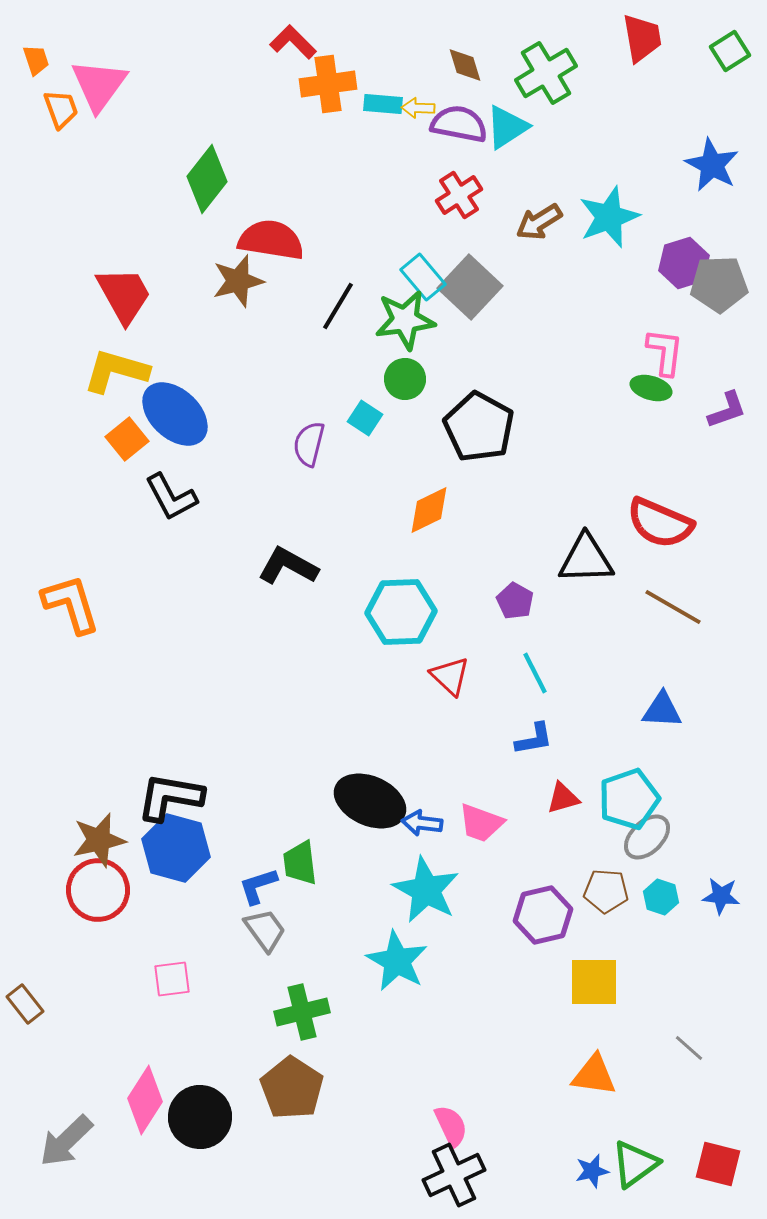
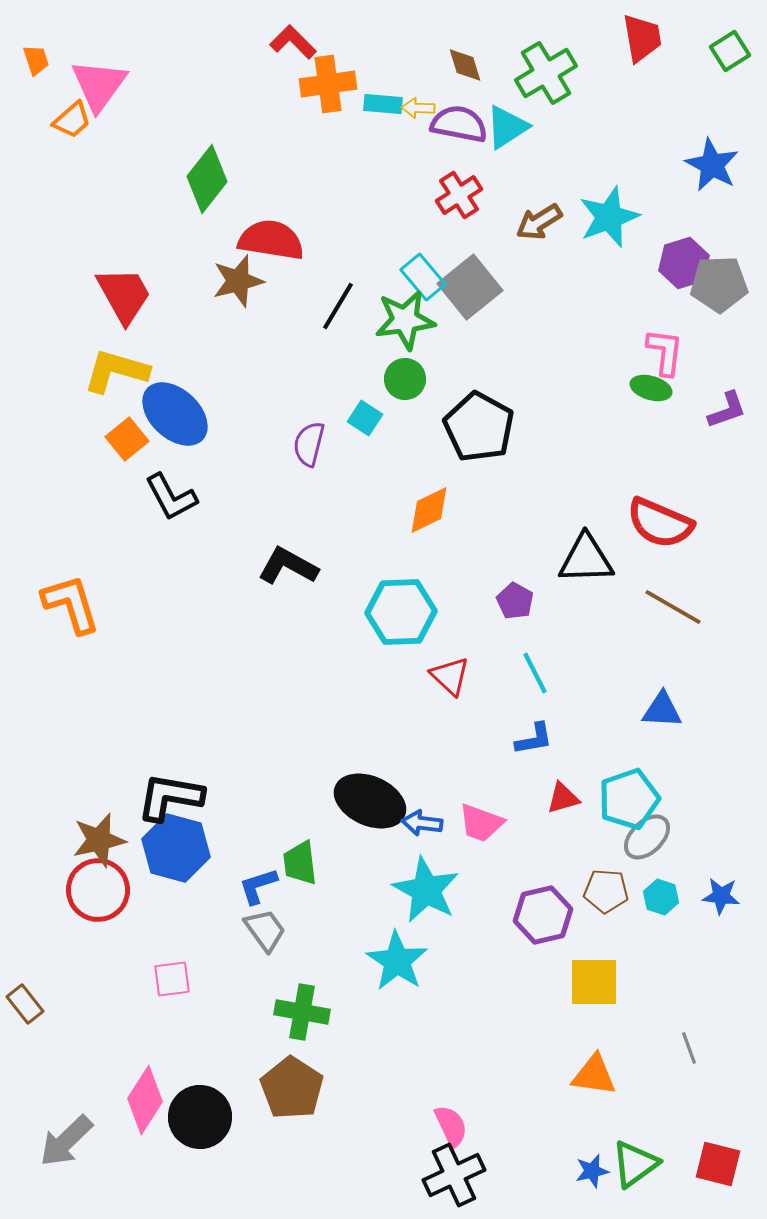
orange trapezoid at (61, 109): moved 11 px right, 11 px down; rotated 69 degrees clockwise
gray square at (470, 287): rotated 8 degrees clockwise
cyan star at (397, 961): rotated 4 degrees clockwise
green cross at (302, 1012): rotated 24 degrees clockwise
gray line at (689, 1048): rotated 28 degrees clockwise
